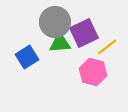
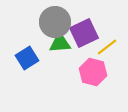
blue square: moved 1 px down
